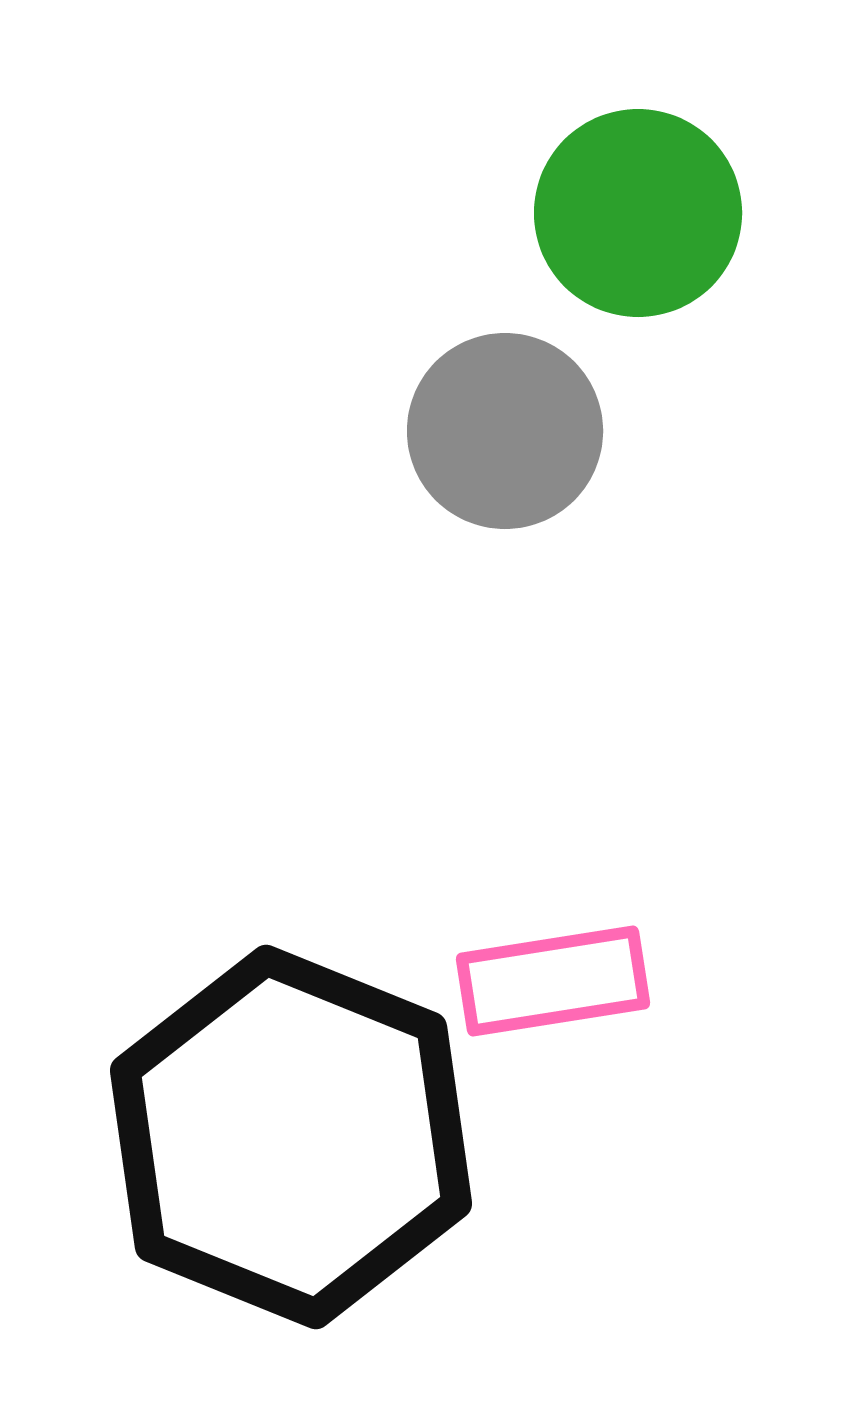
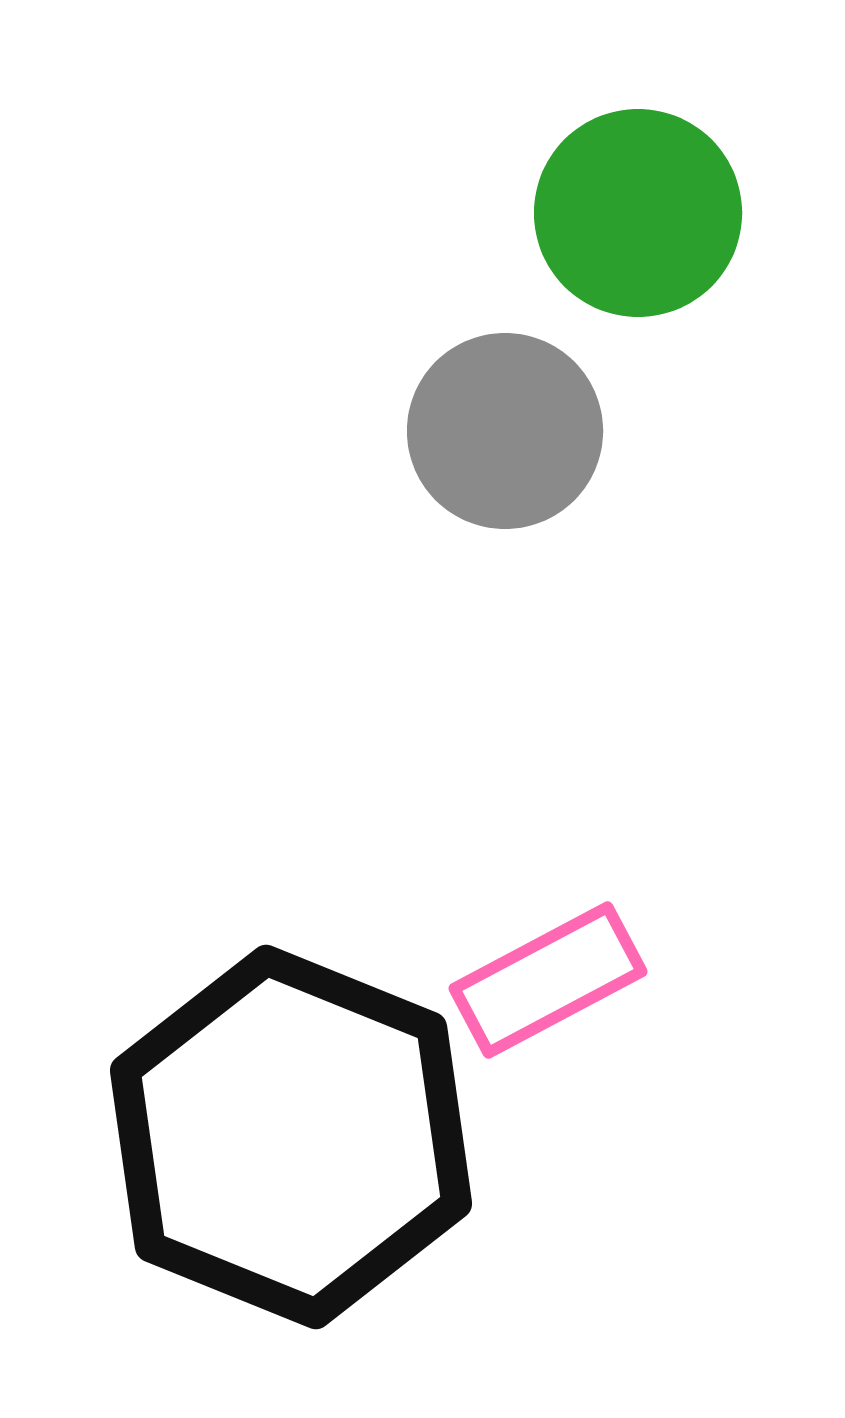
pink rectangle: moved 5 px left, 1 px up; rotated 19 degrees counterclockwise
